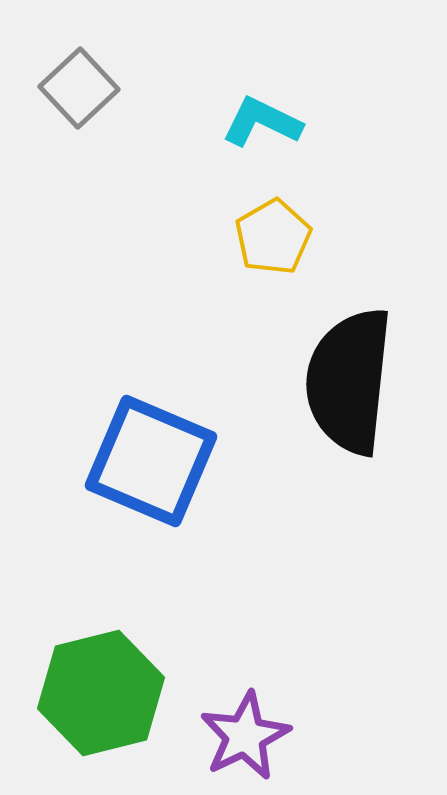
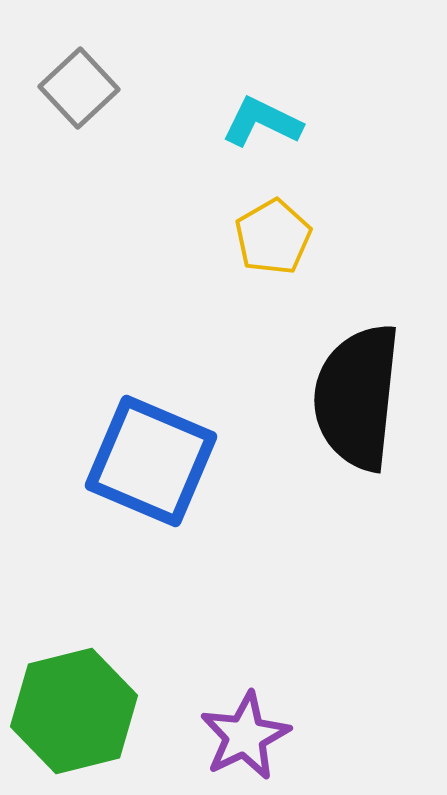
black semicircle: moved 8 px right, 16 px down
green hexagon: moved 27 px left, 18 px down
